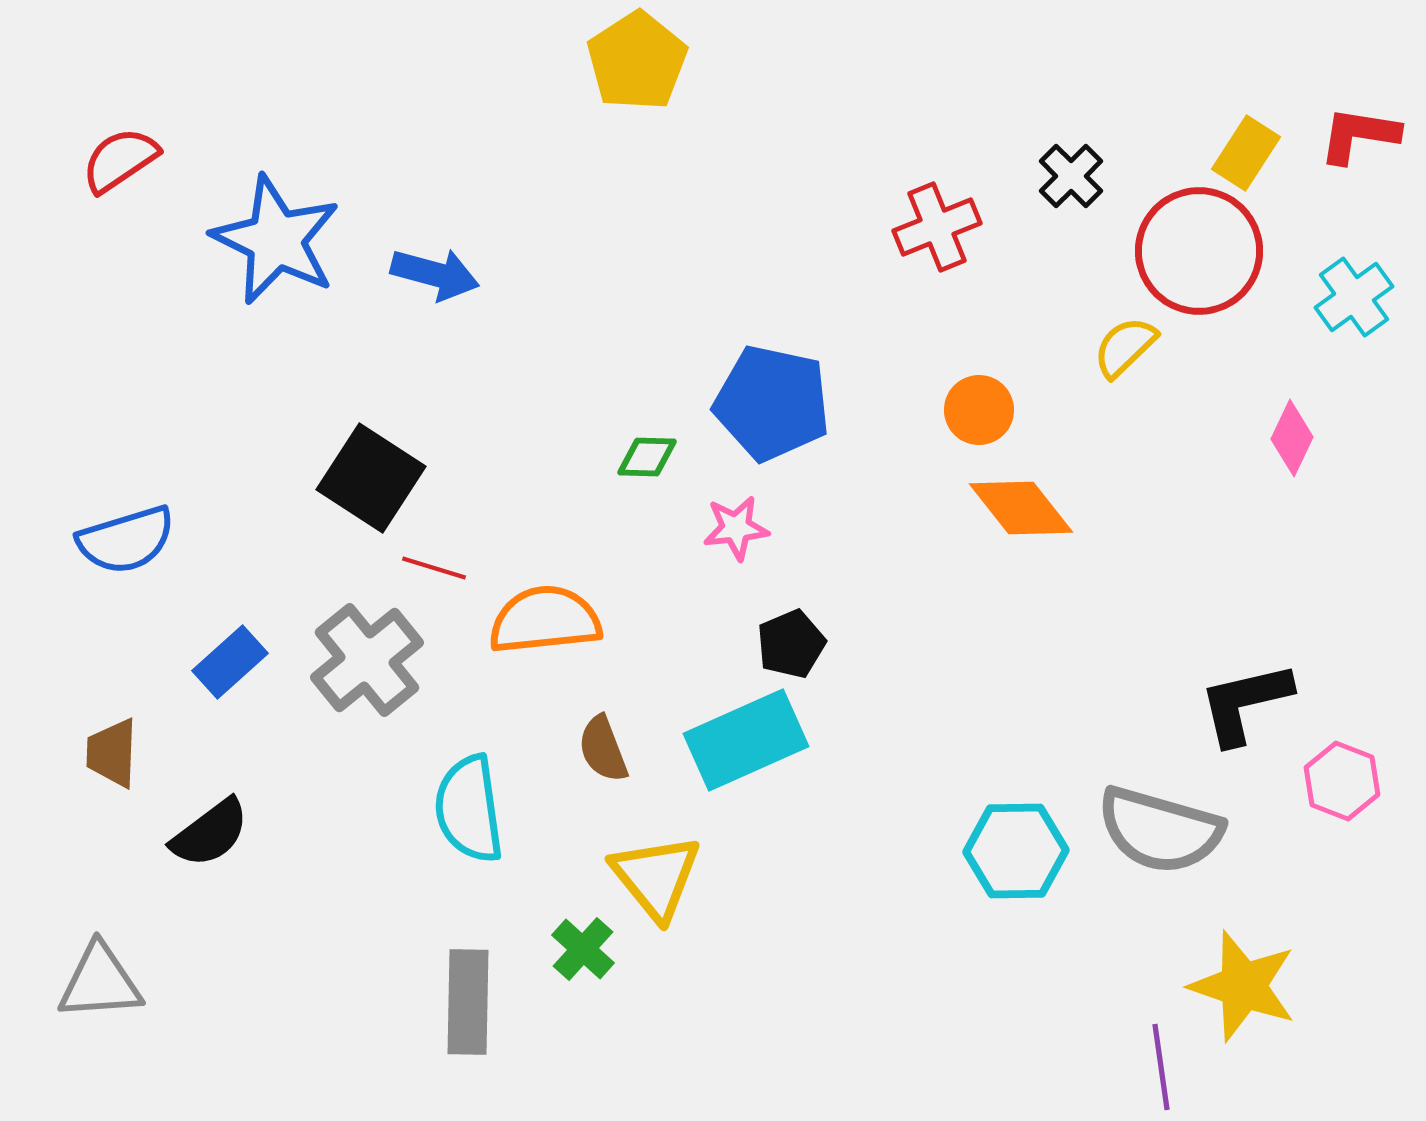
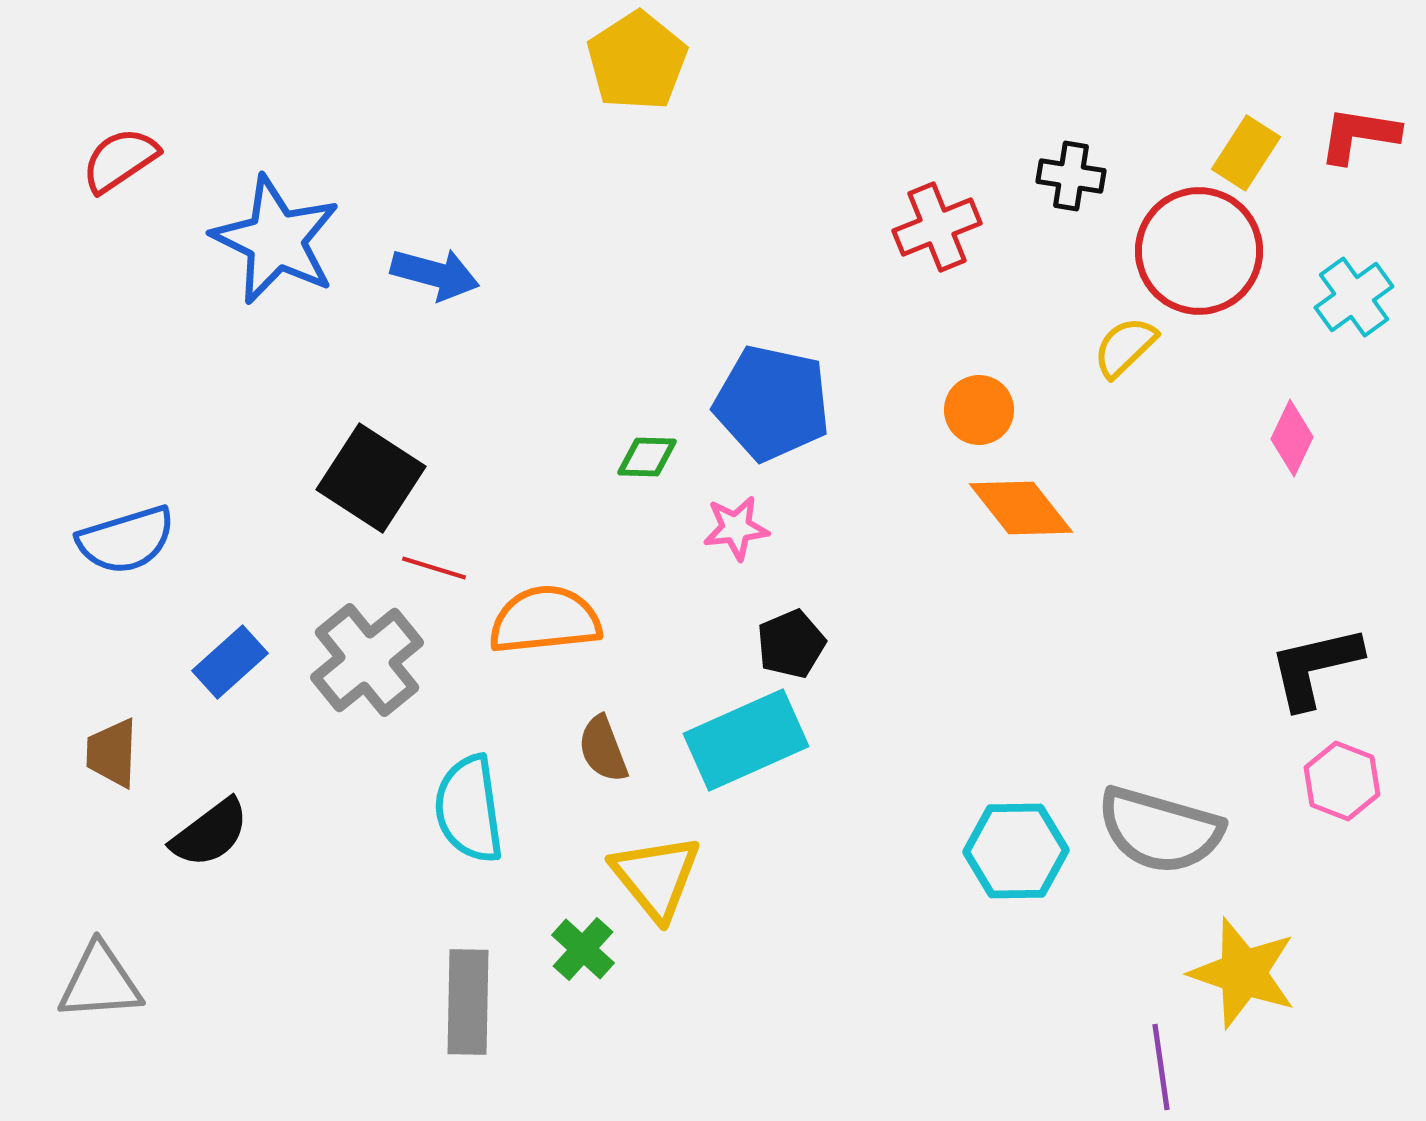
black cross: rotated 36 degrees counterclockwise
black L-shape: moved 70 px right, 36 px up
yellow star: moved 13 px up
